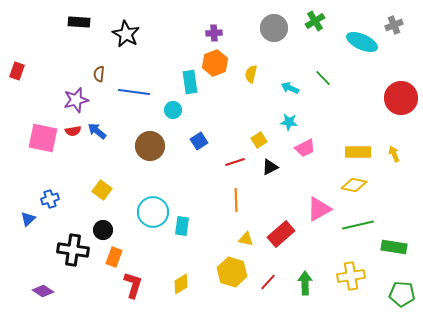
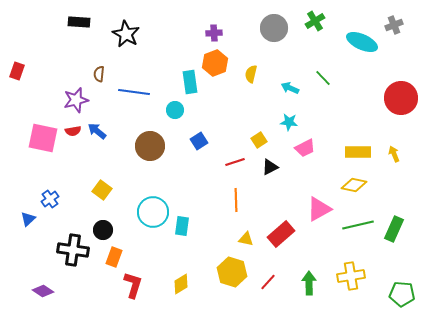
cyan circle at (173, 110): moved 2 px right
blue cross at (50, 199): rotated 18 degrees counterclockwise
green rectangle at (394, 247): moved 18 px up; rotated 75 degrees counterclockwise
green arrow at (305, 283): moved 4 px right
